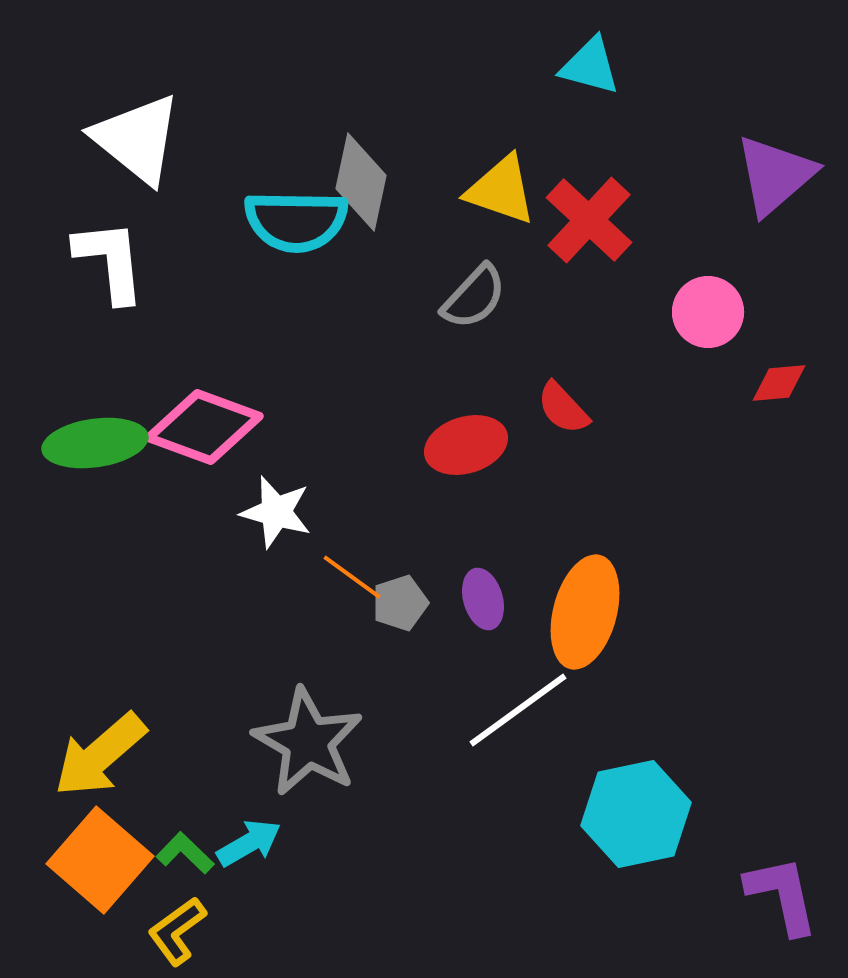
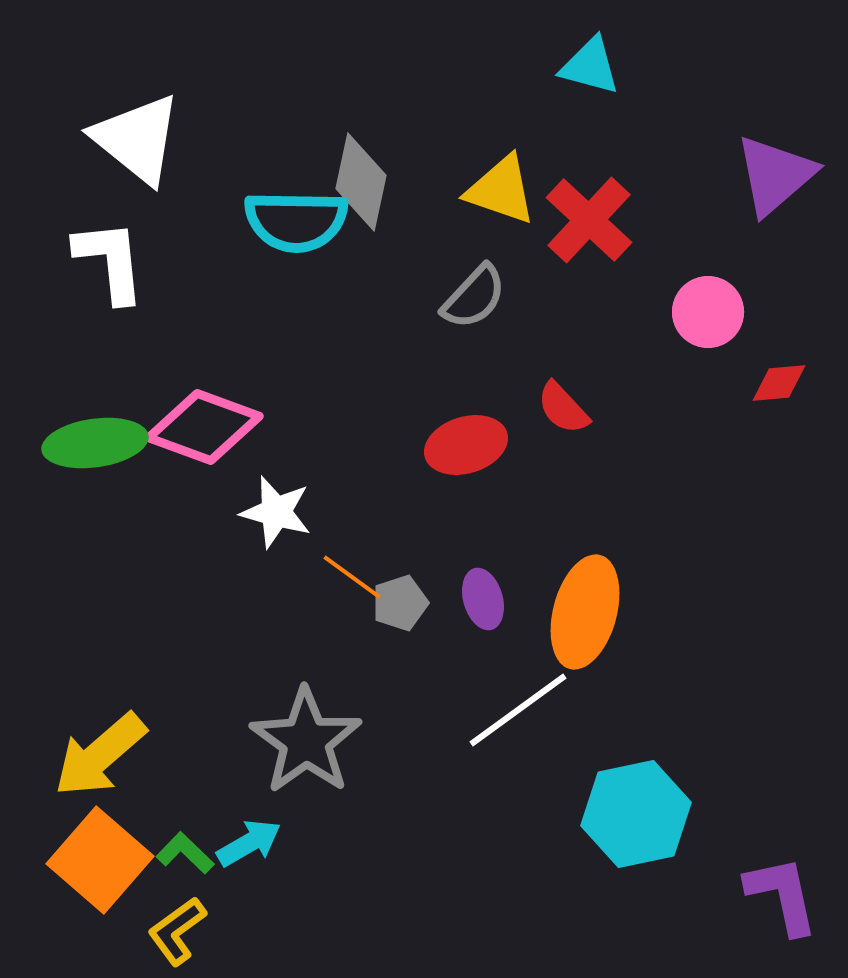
gray star: moved 2 px left, 1 px up; rotated 6 degrees clockwise
